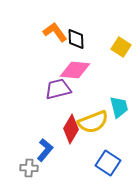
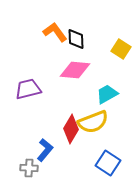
yellow square: moved 2 px down
purple trapezoid: moved 30 px left
cyan trapezoid: moved 12 px left, 13 px up; rotated 105 degrees counterclockwise
